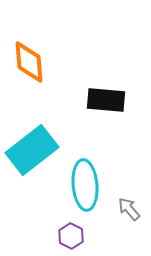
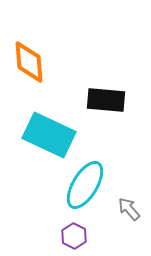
cyan rectangle: moved 17 px right, 15 px up; rotated 63 degrees clockwise
cyan ellipse: rotated 36 degrees clockwise
purple hexagon: moved 3 px right
